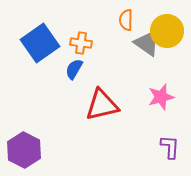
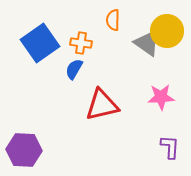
orange semicircle: moved 13 px left
pink star: rotated 12 degrees clockwise
purple hexagon: rotated 24 degrees counterclockwise
